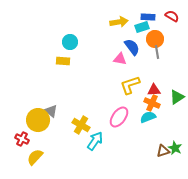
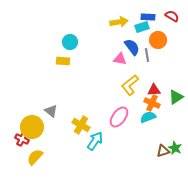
orange circle: moved 3 px right, 1 px down
gray line: moved 10 px left, 3 px down
yellow L-shape: rotated 20 degrees counterclockwise
green triangle: moved 1 px left
yellow circle: moved 6 px left, 7 px down
